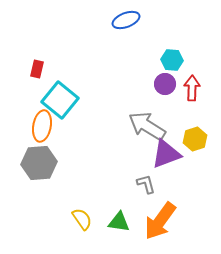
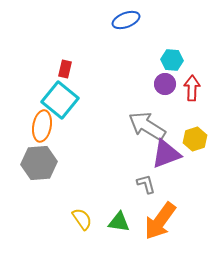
red rectangle: moved 28 px right
